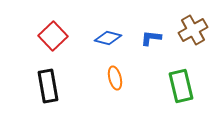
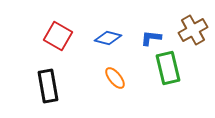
red square: moved 5 px right; rotated 16 degrees counterclockwise
orange ellipse: rotated 25 degrees counterclockwise
green rectangle: moved 13 px left, 18 px up
